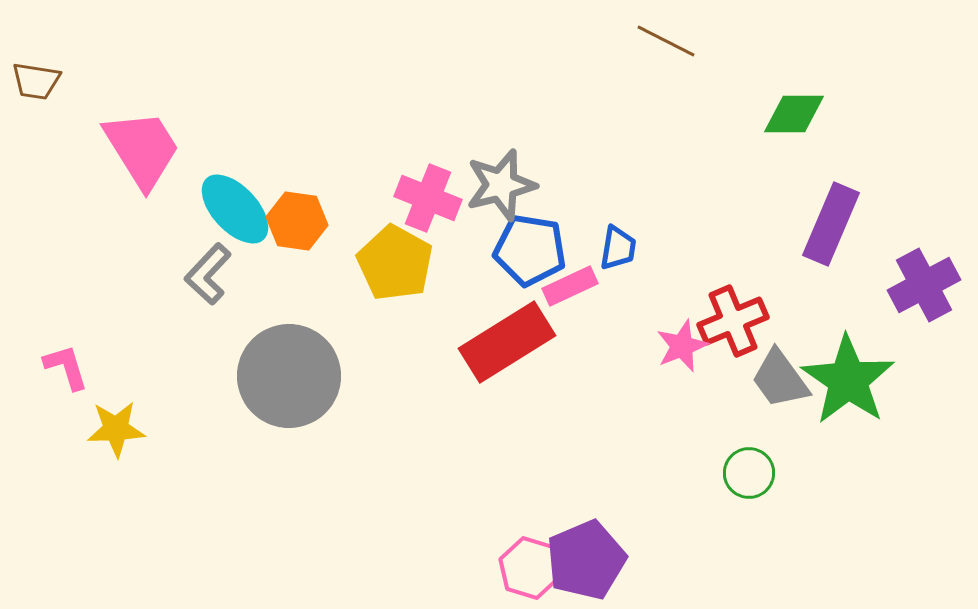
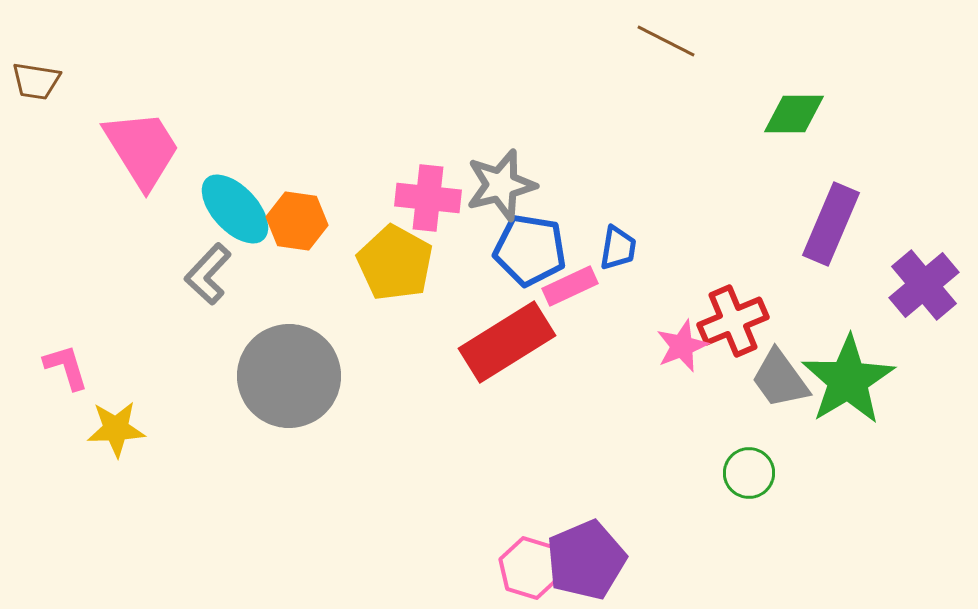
pink cross: rotated 16 degrees counterclockwise
purple cross: rotated 12 degrees counterclockwise
green star: rotated 6 degrees clockwise
